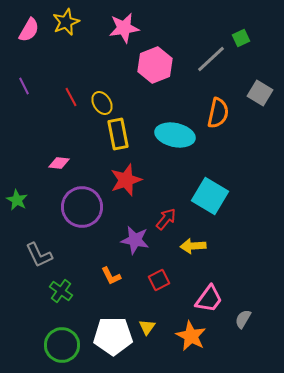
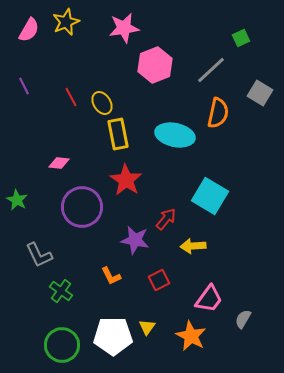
gray line: moved 11 px down
red star: rotated 20 degrees counterclockwise
